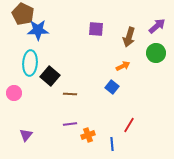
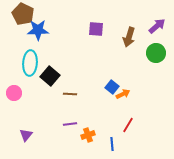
orange arrow: moved 28 px down
red line: moved 1 px left
